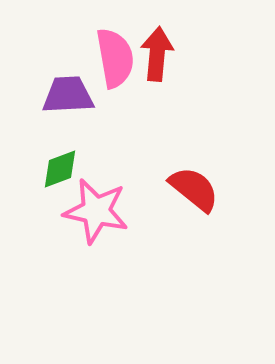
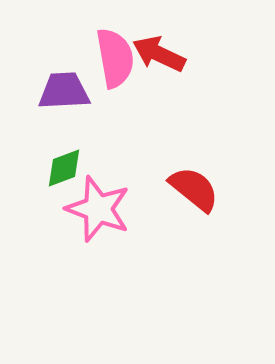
red arrow: moved 2 px right; rotated 70 degrees counterclockwise
purple trapezoid: moved 4 px left, 4 px up
green diamond: moved 4 px right, 1 px up
pink star: moved 2 px right, 2 px up; rotated 8 degrees clockwise
